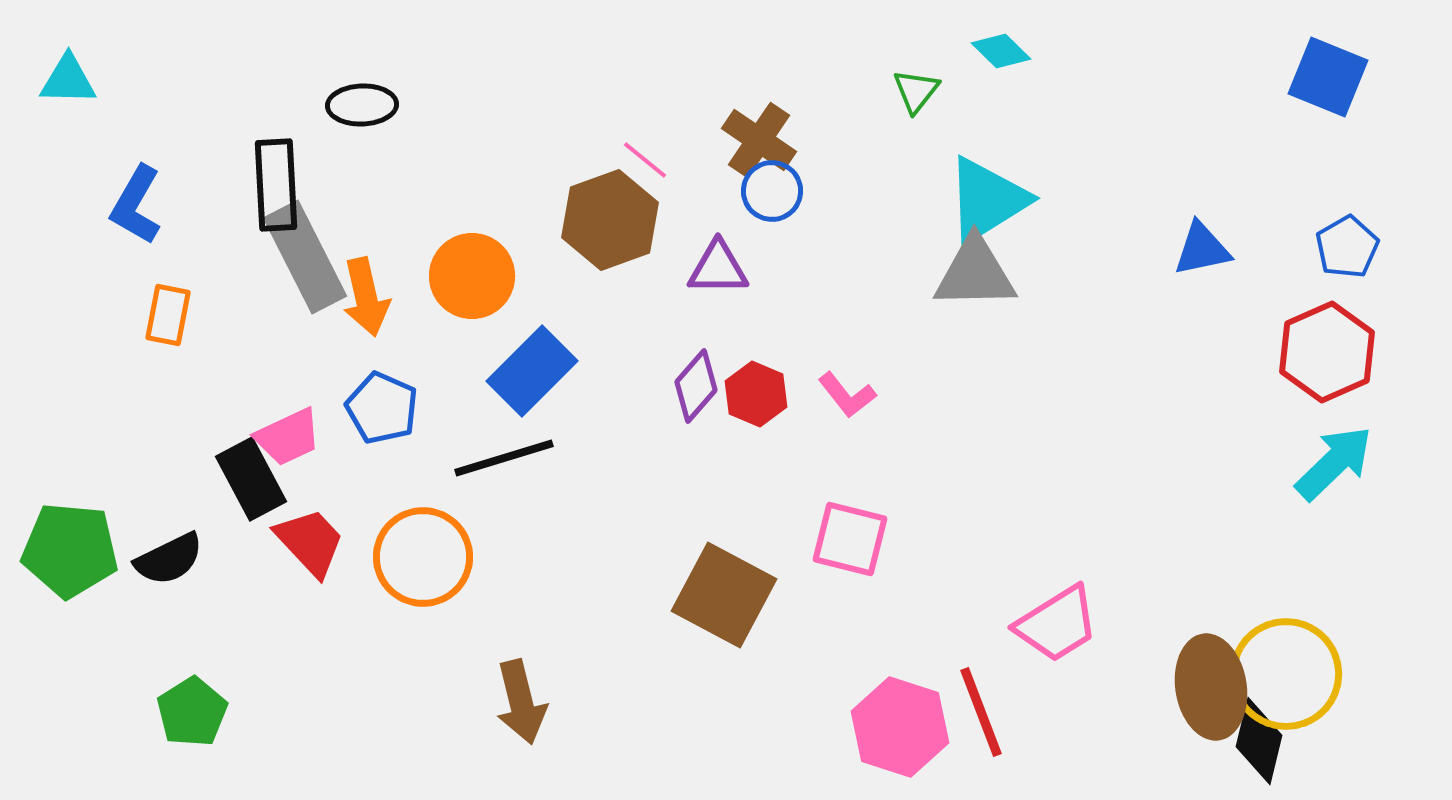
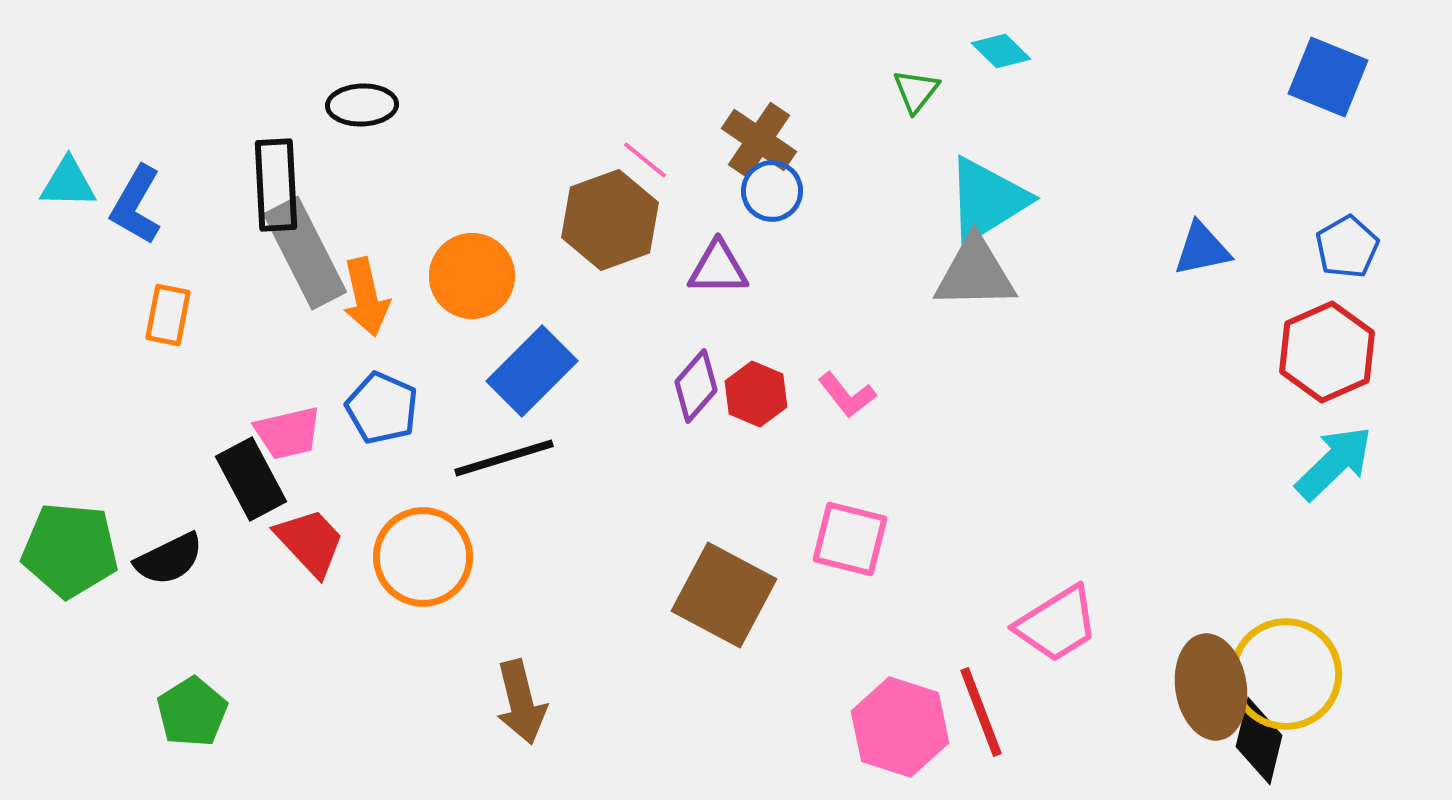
cyan triangle at (68, 80): moved 103 px down
gray rectangle at (305, 257): moved 4 px up
pink trapezoid at (288, 437): moved 4 px up; rotated 12 degrees clockwise
